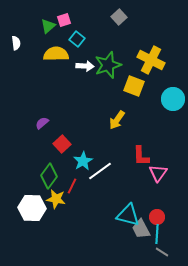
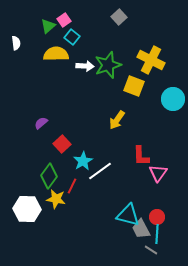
pink square: rotated 16 degrees counterclockwise
cyan square: moved 5 px left, 2 px up
purple semicircle: moved 1 px left
white hexagon: moved 5 px left, 1 px down
gray line: moved 11 px left, 2 px up
